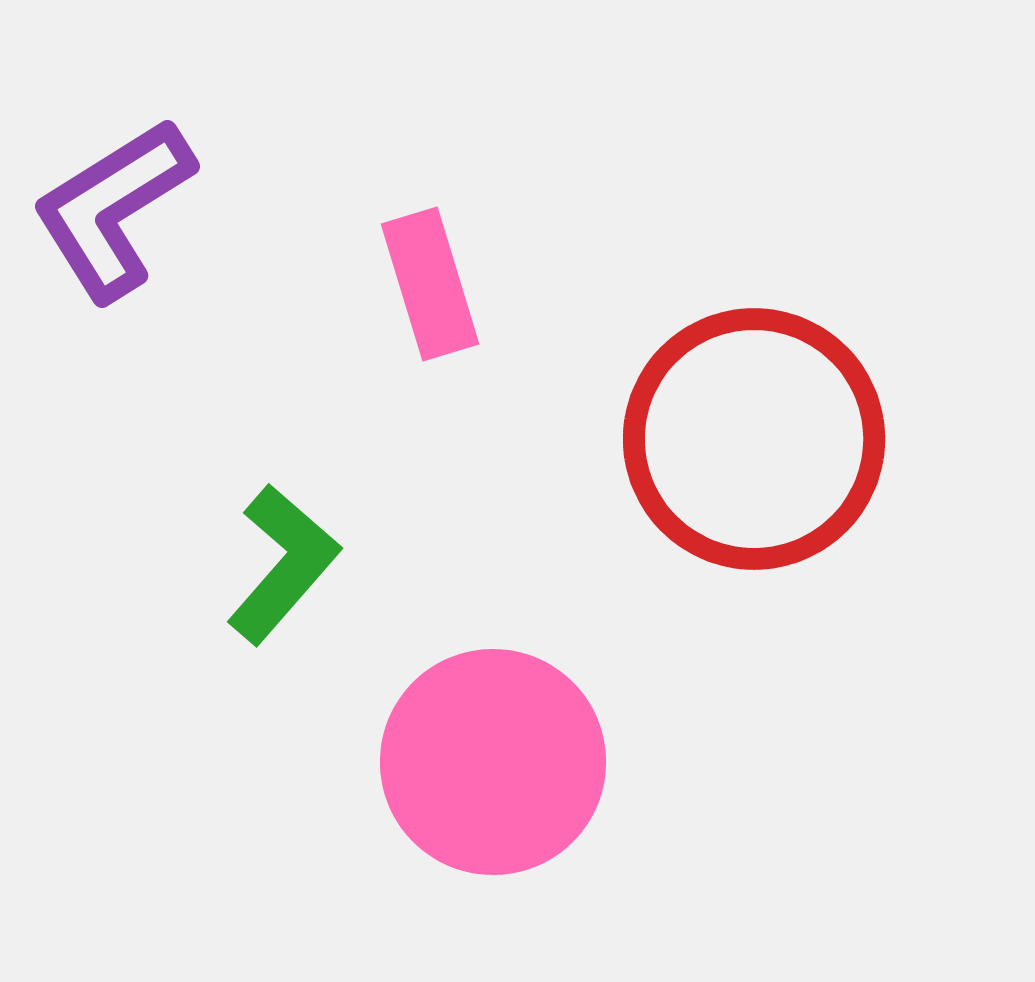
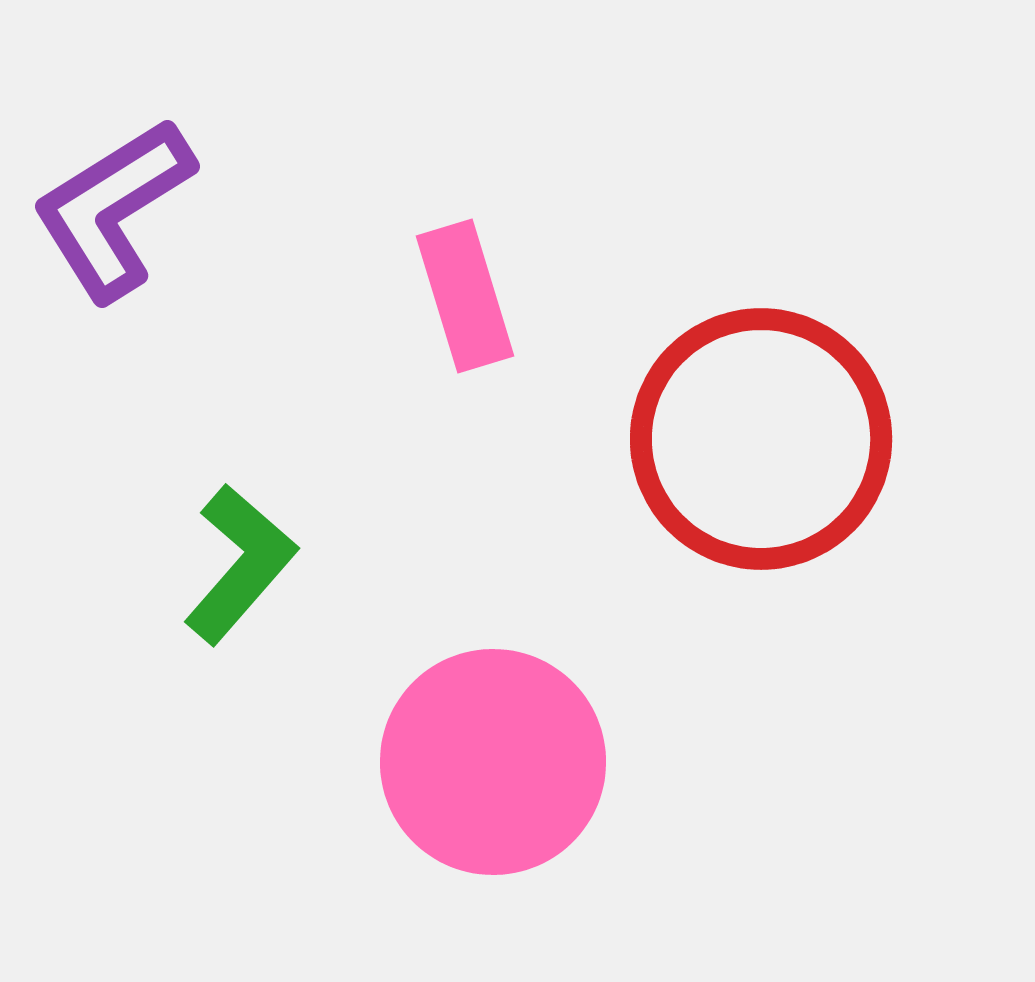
pink rectangle: moved 35 px right, 12 px down
red circle: moved 7 px right
green L-shape: moved 43 px left
